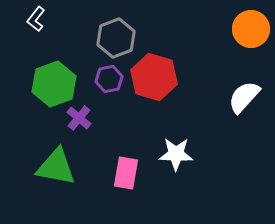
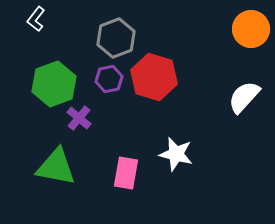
white star: rotated 12 degrees clockwise
